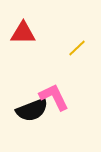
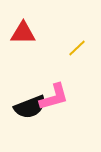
pink L-shape: rotated 100 degrees clockwise
black semicircle: moved 2 px left, 3 px up
